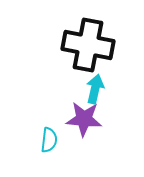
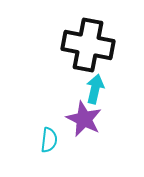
purple star: rotated 21 degrees clockwise
